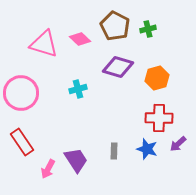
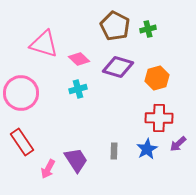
pink diamond: moved 1 px left, 20 px down
blue star: rotated 25 degrees clockwise
